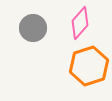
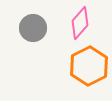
orange hexagon: rotated 9 degrees counterclockwise
